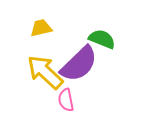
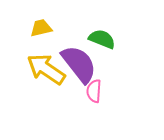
purple semicircle: rotated 84 degrees counterclockwise
yellow arrow: moved 1 px right, 3 px up; rotated 9 degrees counterclockwise
pink semicircle: moved 28 px right, 9 px up; rotated 15 degrees clockwise
